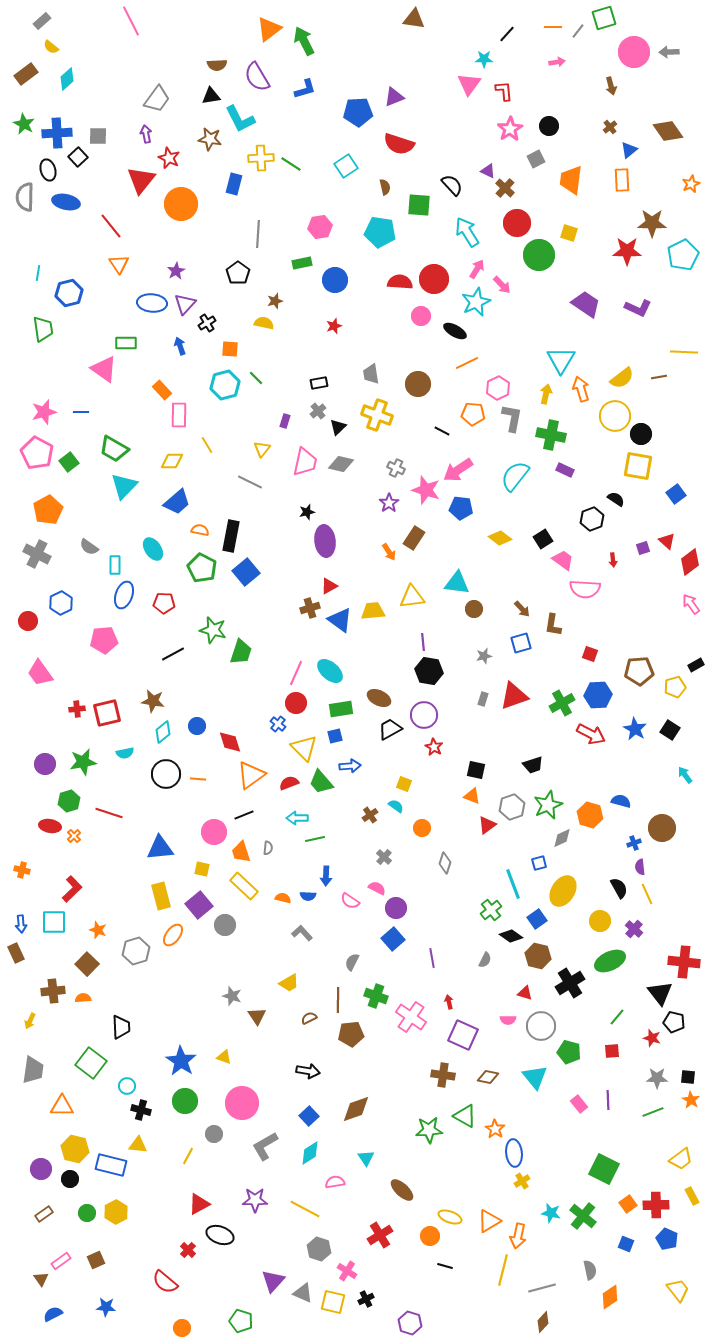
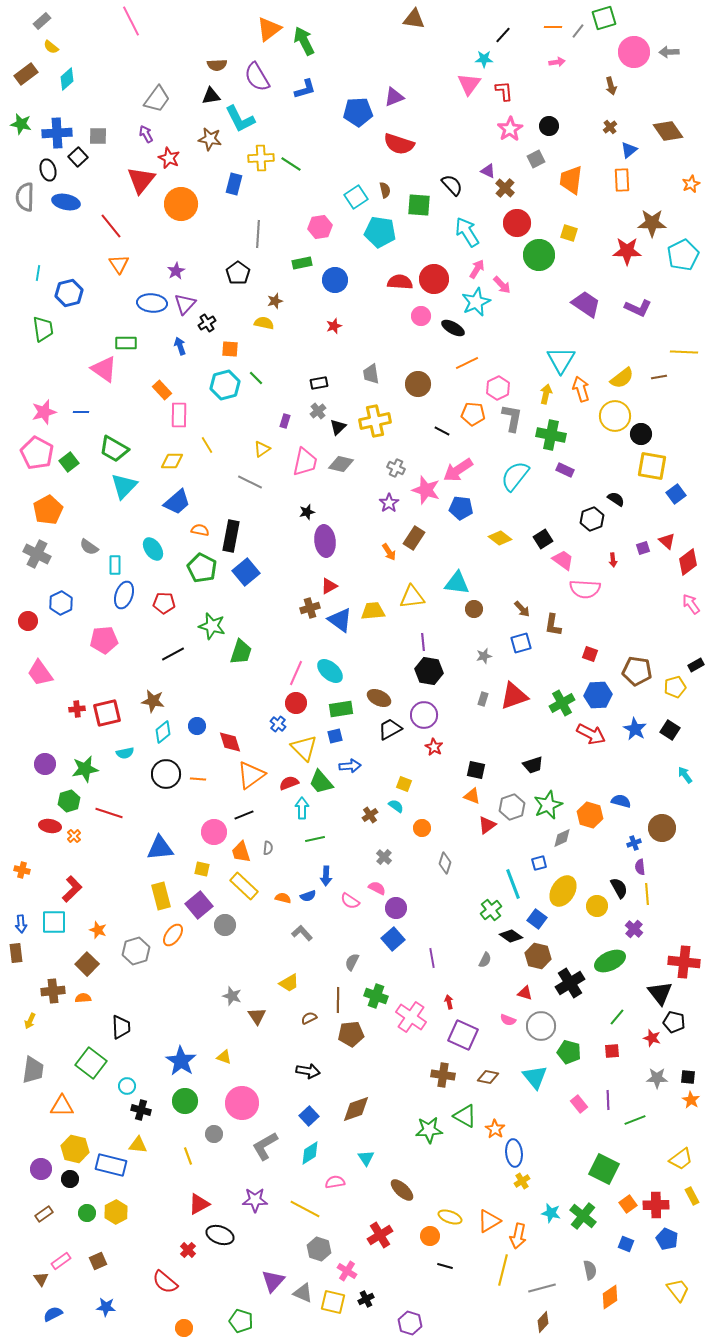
black line at (507, 34): moved 4 px left, 1 px down
green star at (24, 124): moved 3 px left; rotated 15 degrees counterclockwise
purple arrow at (146, 134): rotated 18 degrees counterclockwise
cyan square at (346, 166): moved 10 px right, 31 px down
brown semicircle at (385, 187): moved 3 px down
black ellipse at (455, 331): moved 2 px left, 3 px up
yellow cross at (377, 415): moved 2 px left, 6 px down; rotated 32 degrees counterclockwise
yellow triangle at (262, 449): rotated 18 degrees clockwise
yellow square at (638, 466): moved 14 px right
red diamond at (690, 562): moved 2 px left
green star at (213, 630): moved 1 px left, 4 px up
brown pentagon at (639, 671): moved 2 px left; rotated 12 degrees clockwise
green star at (83, 762): moved 2 px right, 7 px down
cyan arrow at (297, 818): moved 5 px right, 10 px up; rotated 90 degrees clockwise
yellow line at (647, 894): rotated 20 degrees clockwise
blue semicircle at (308, 896): rotated 21 degrees counterclockwise
blue square at (537, 919): rotated 18 degrees counterclockwise
yellow circle at (600, 921): moved 3 px left, 15 px up
brown rectangle at (16, 953): rotated 18 degrees clockwise
pink semicircle at (508, 1020): rotated 21 degrees clockwise
green line at (653, 1112): moved 18 px left, 8 px down
yellow line at (188, 1156): rotated 48 degrees counterclockwise
brown square at (96, 1260): moved 2 px right, 1 px down
orange circle at (182, 1328): moved 2 px right
